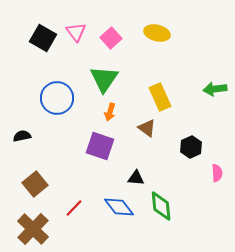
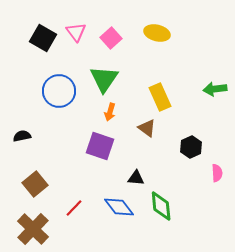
blue circle: moved 2 px right, 7 px up
